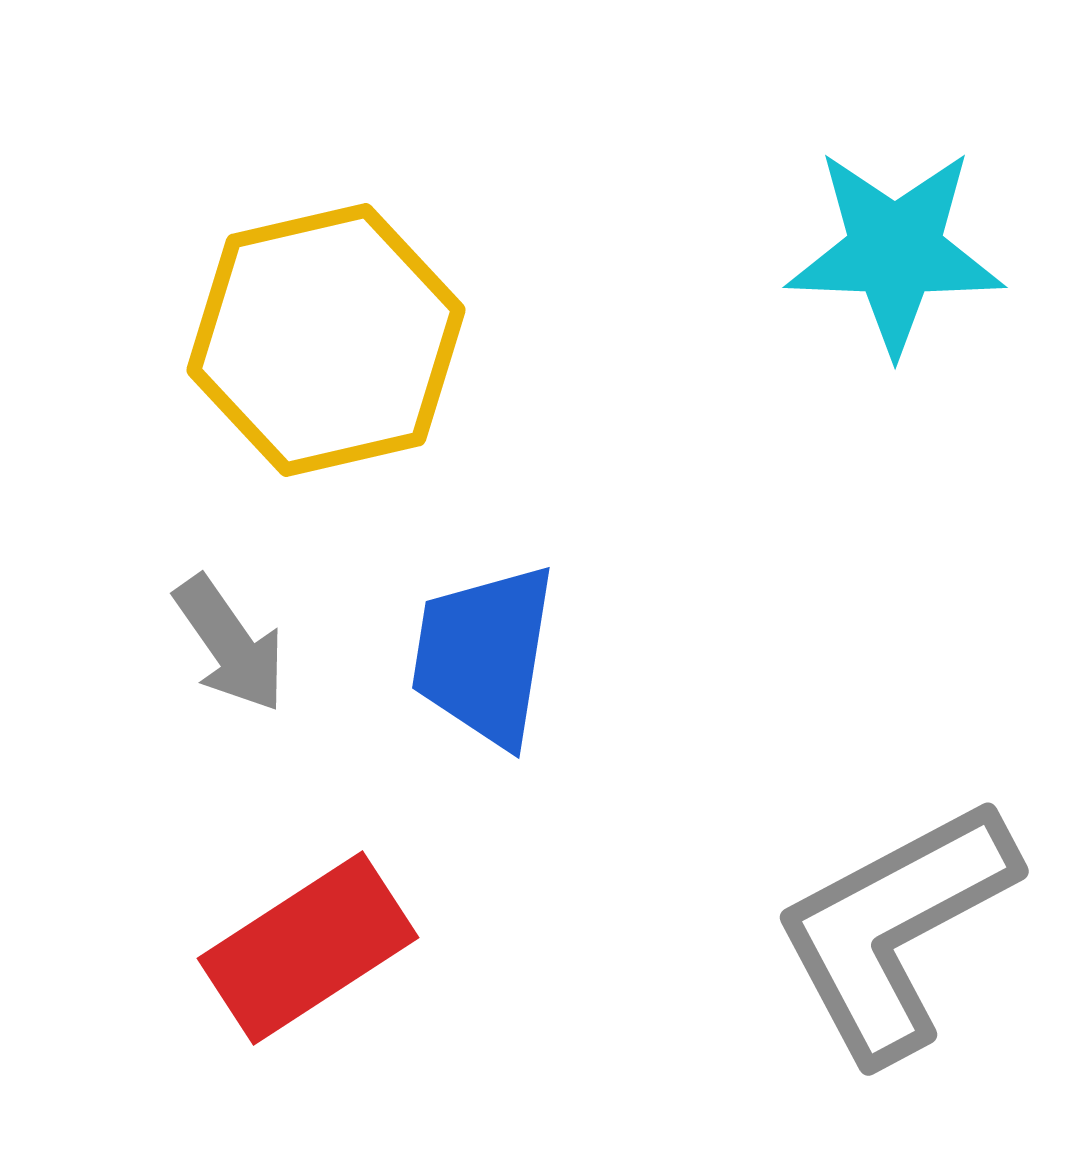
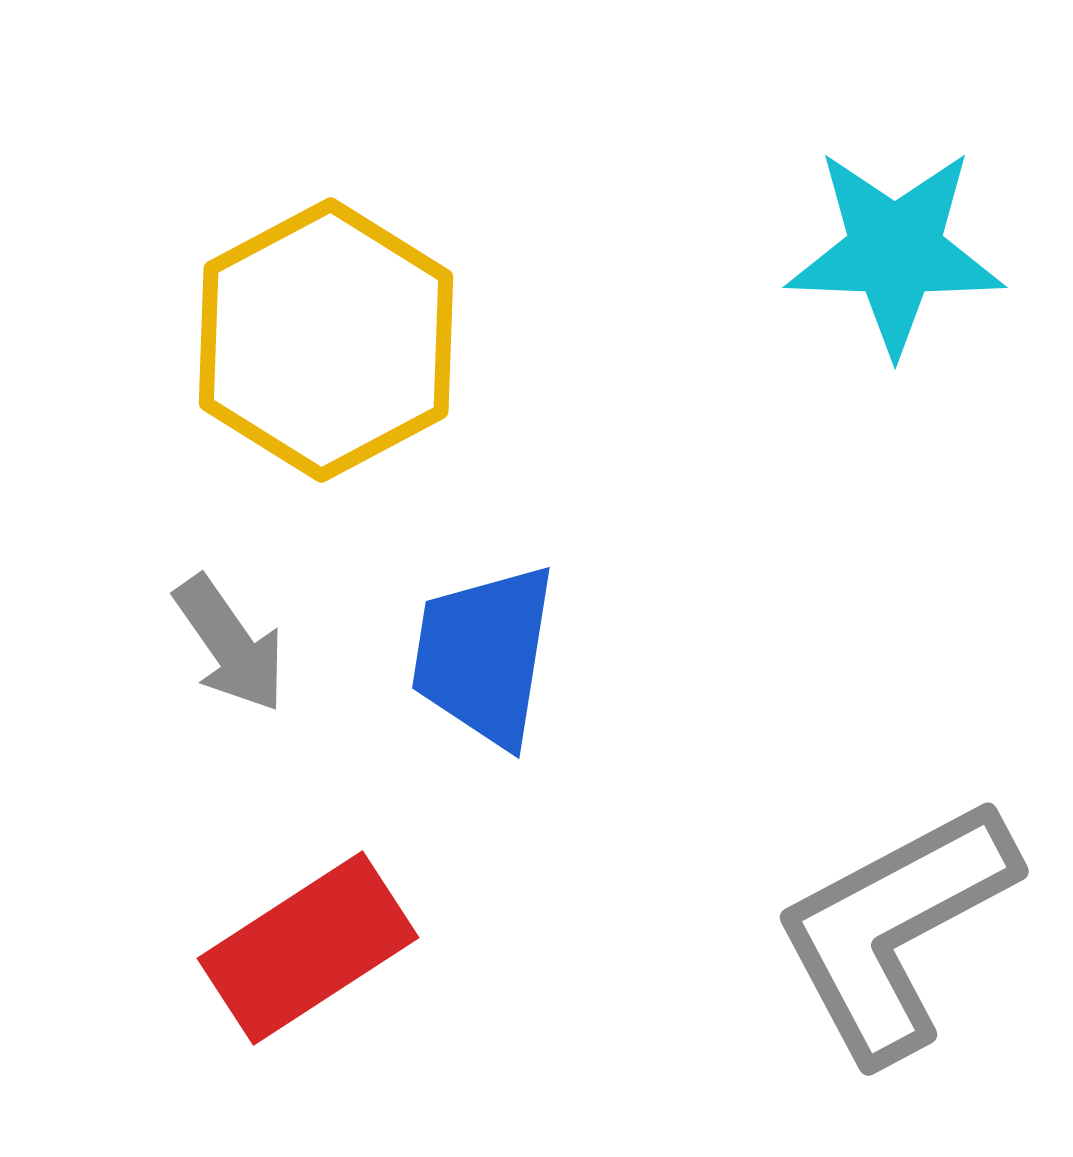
yellow hexagon: rotated 15 degrees counterclockwise
